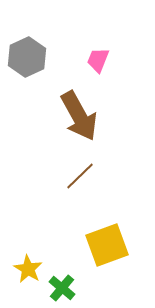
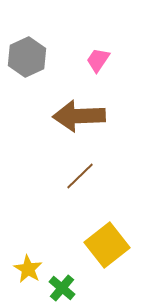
pink trapezoid: rotated 12 degrees clockwise
brown arrow: rotated 117 degrees clockwise
yellow square: rotated 18 degrees counterclockwise
